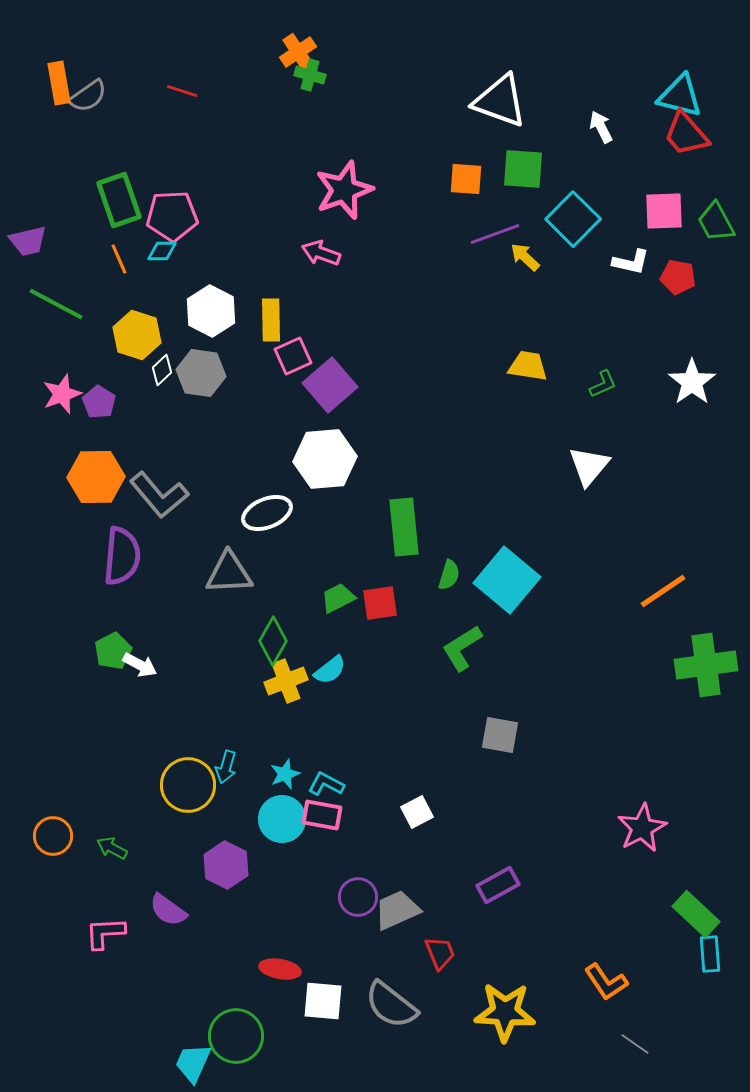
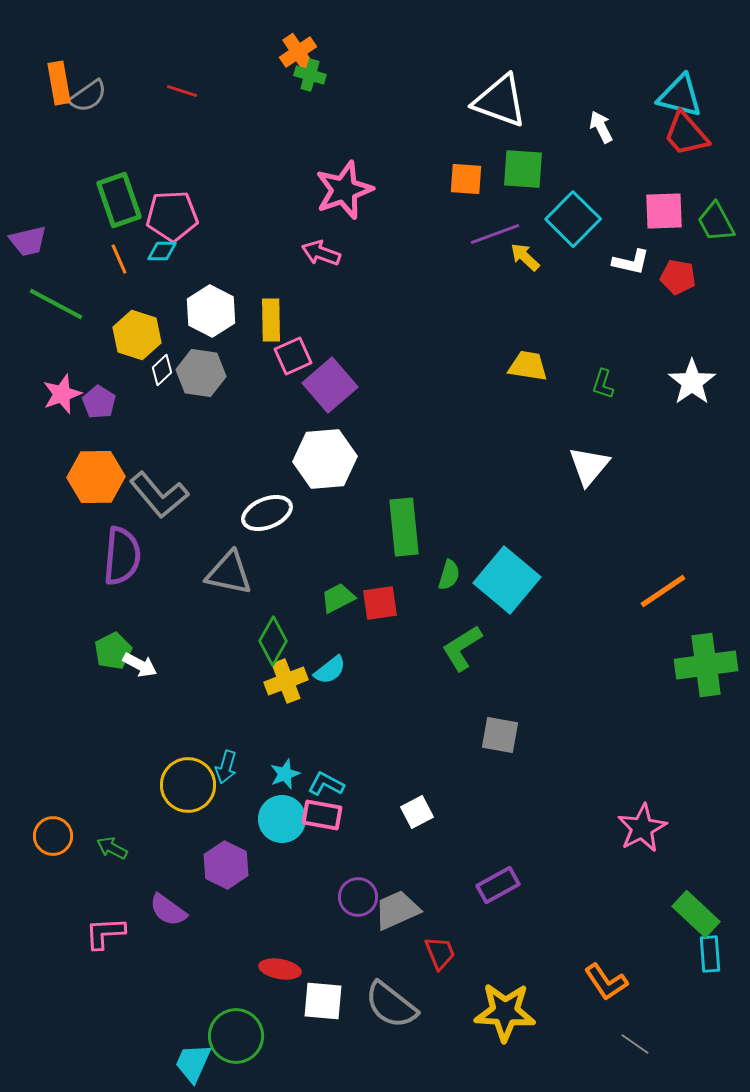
green L-shape at (603, 384): rotated 132 degrees clockwise
gray triangle at (229, 573): rotated 15 degrees clockwise
